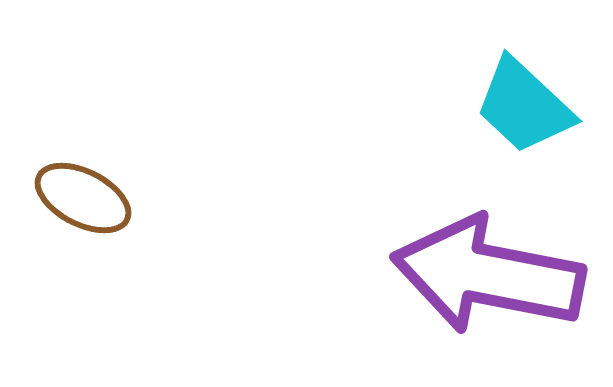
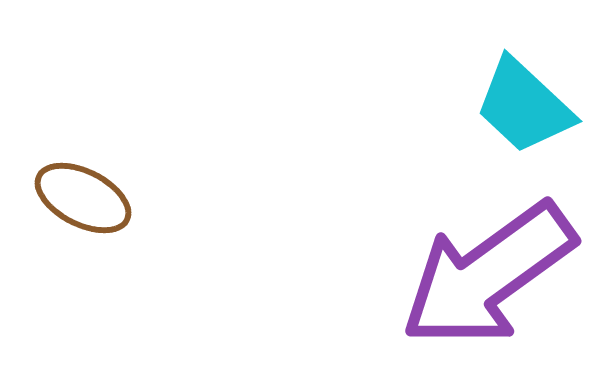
purple arrow: rotated 47 degrees counterclockwise
